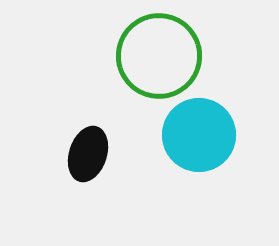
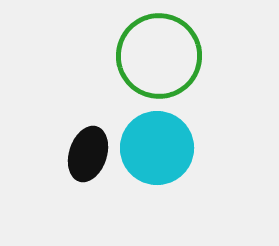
cyan circle: moved 42 px left, 13 px down
